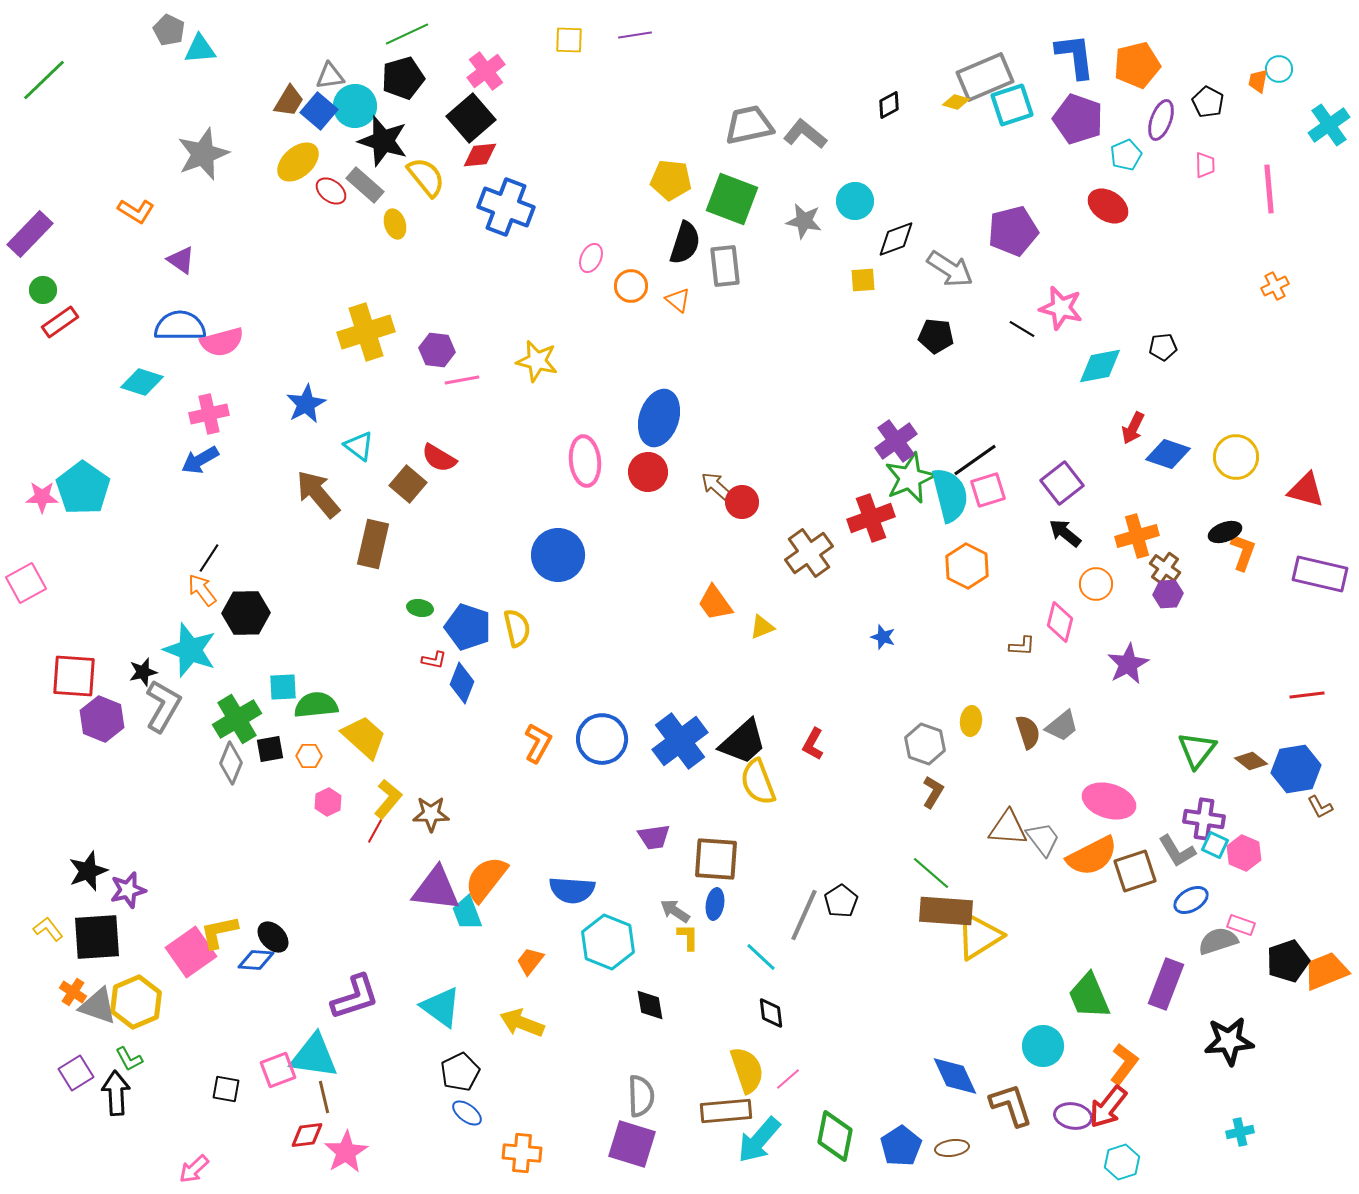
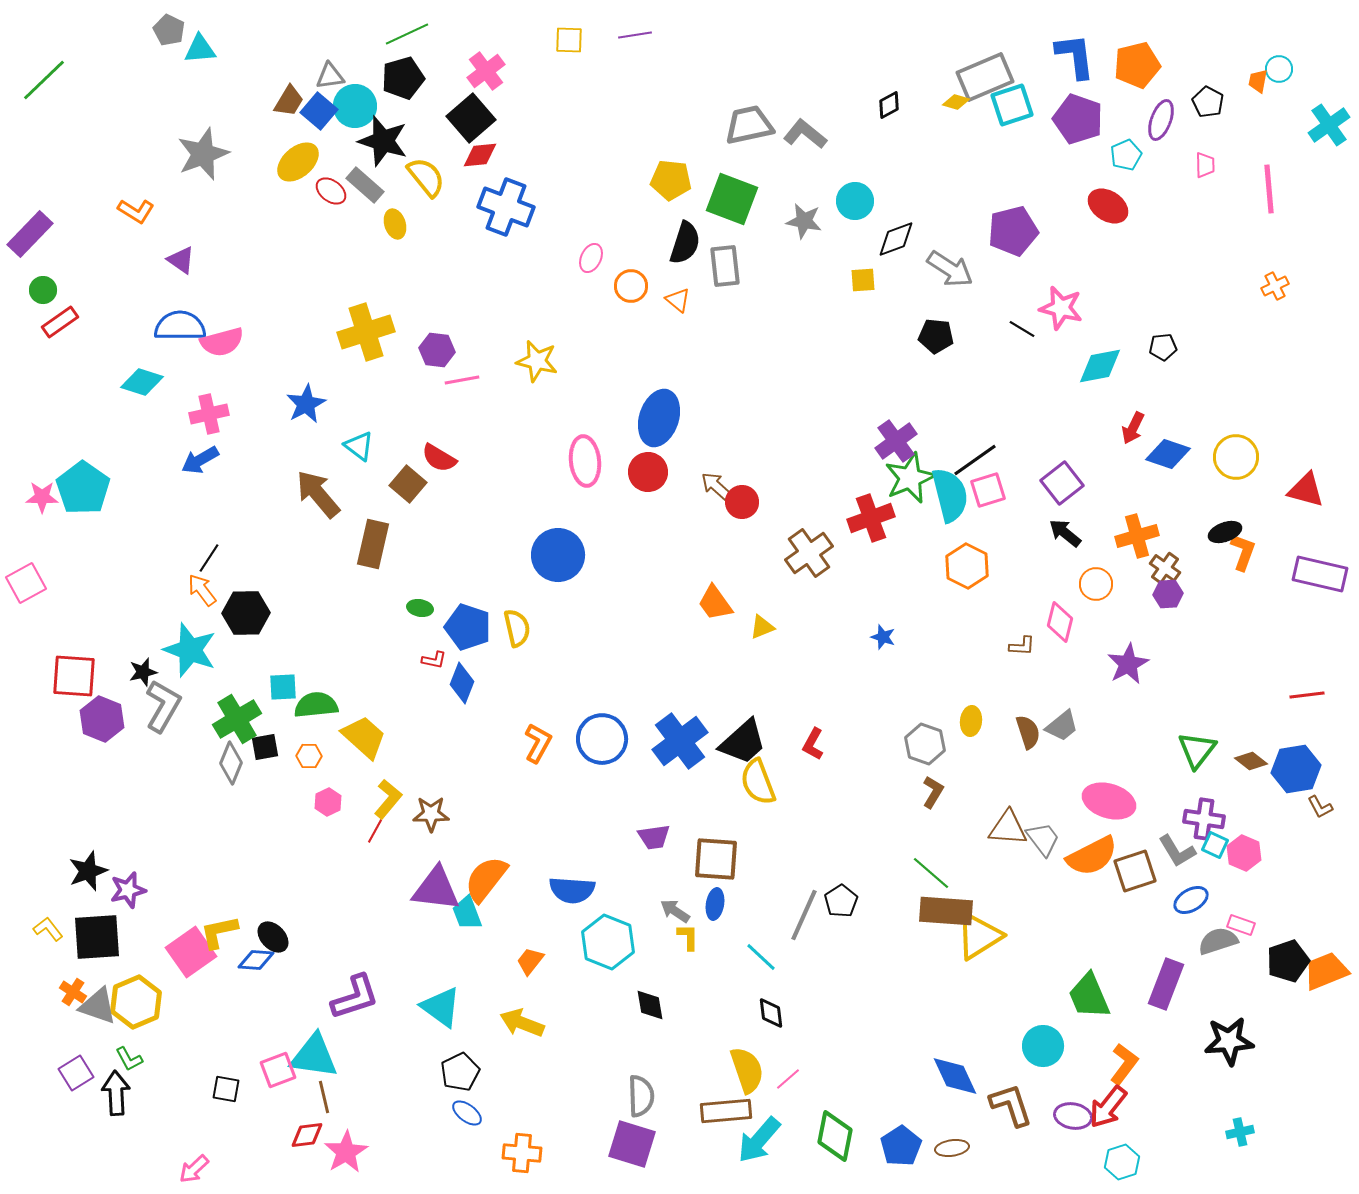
black square at (270, 749): moved 5 px left, 2 px up
